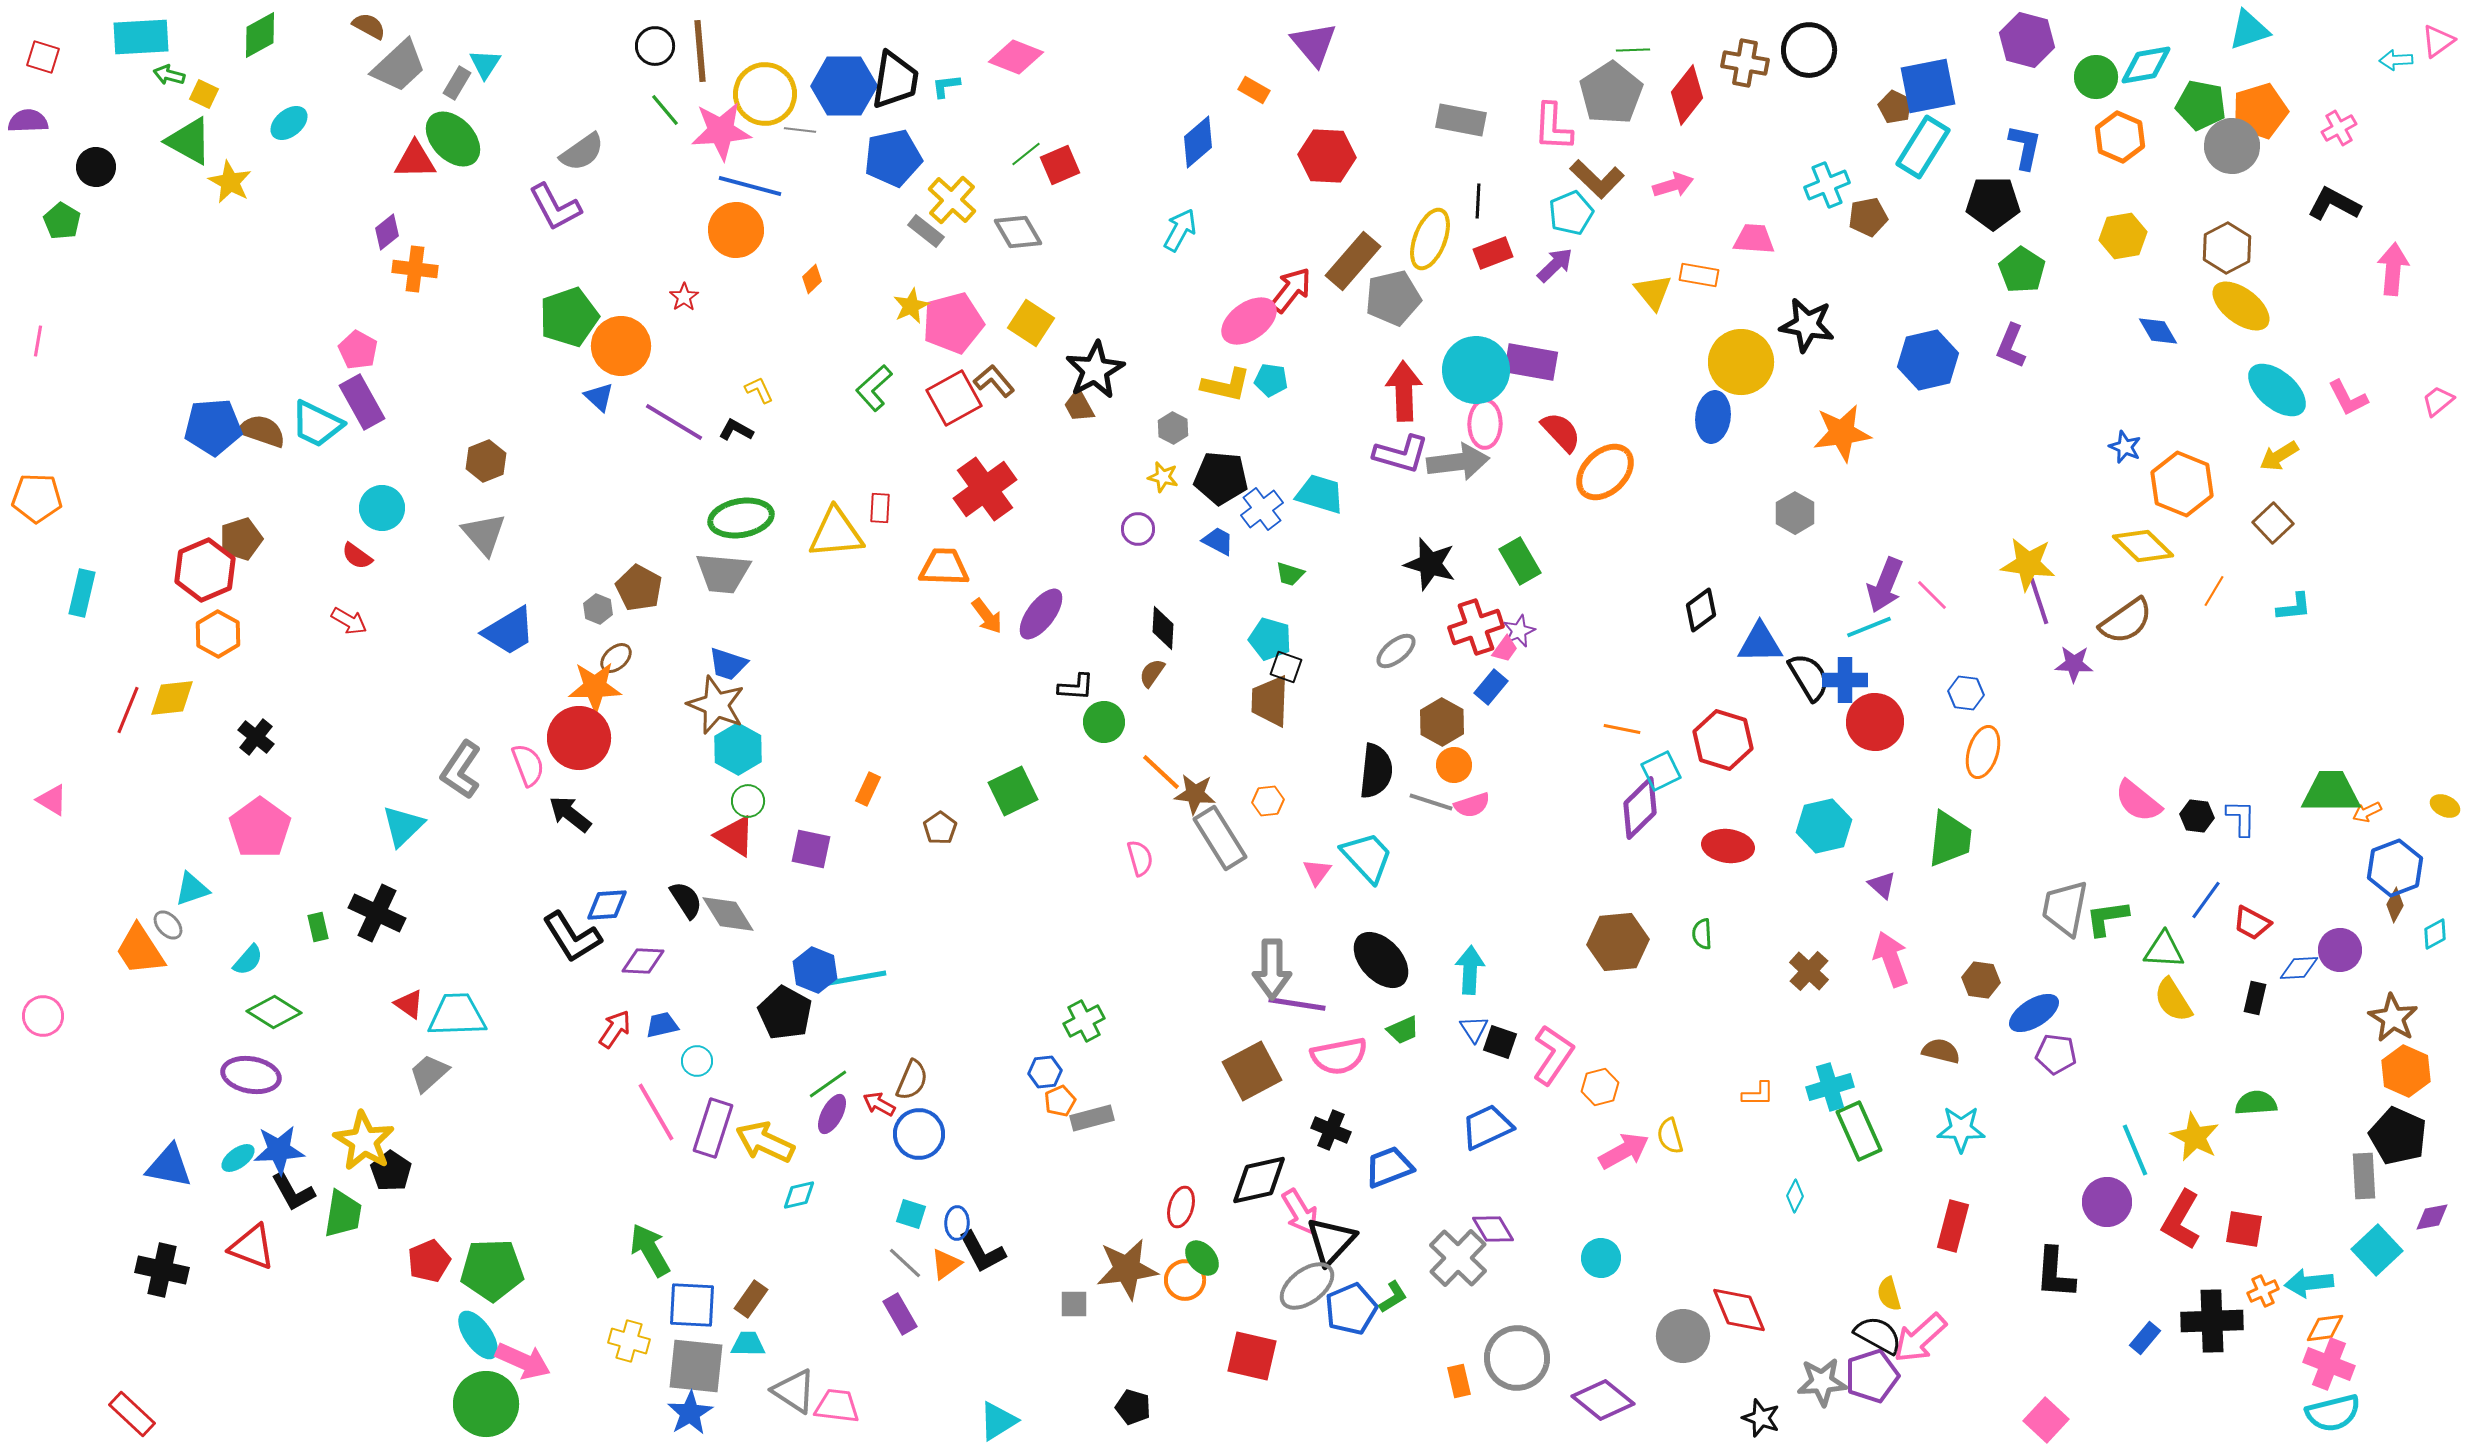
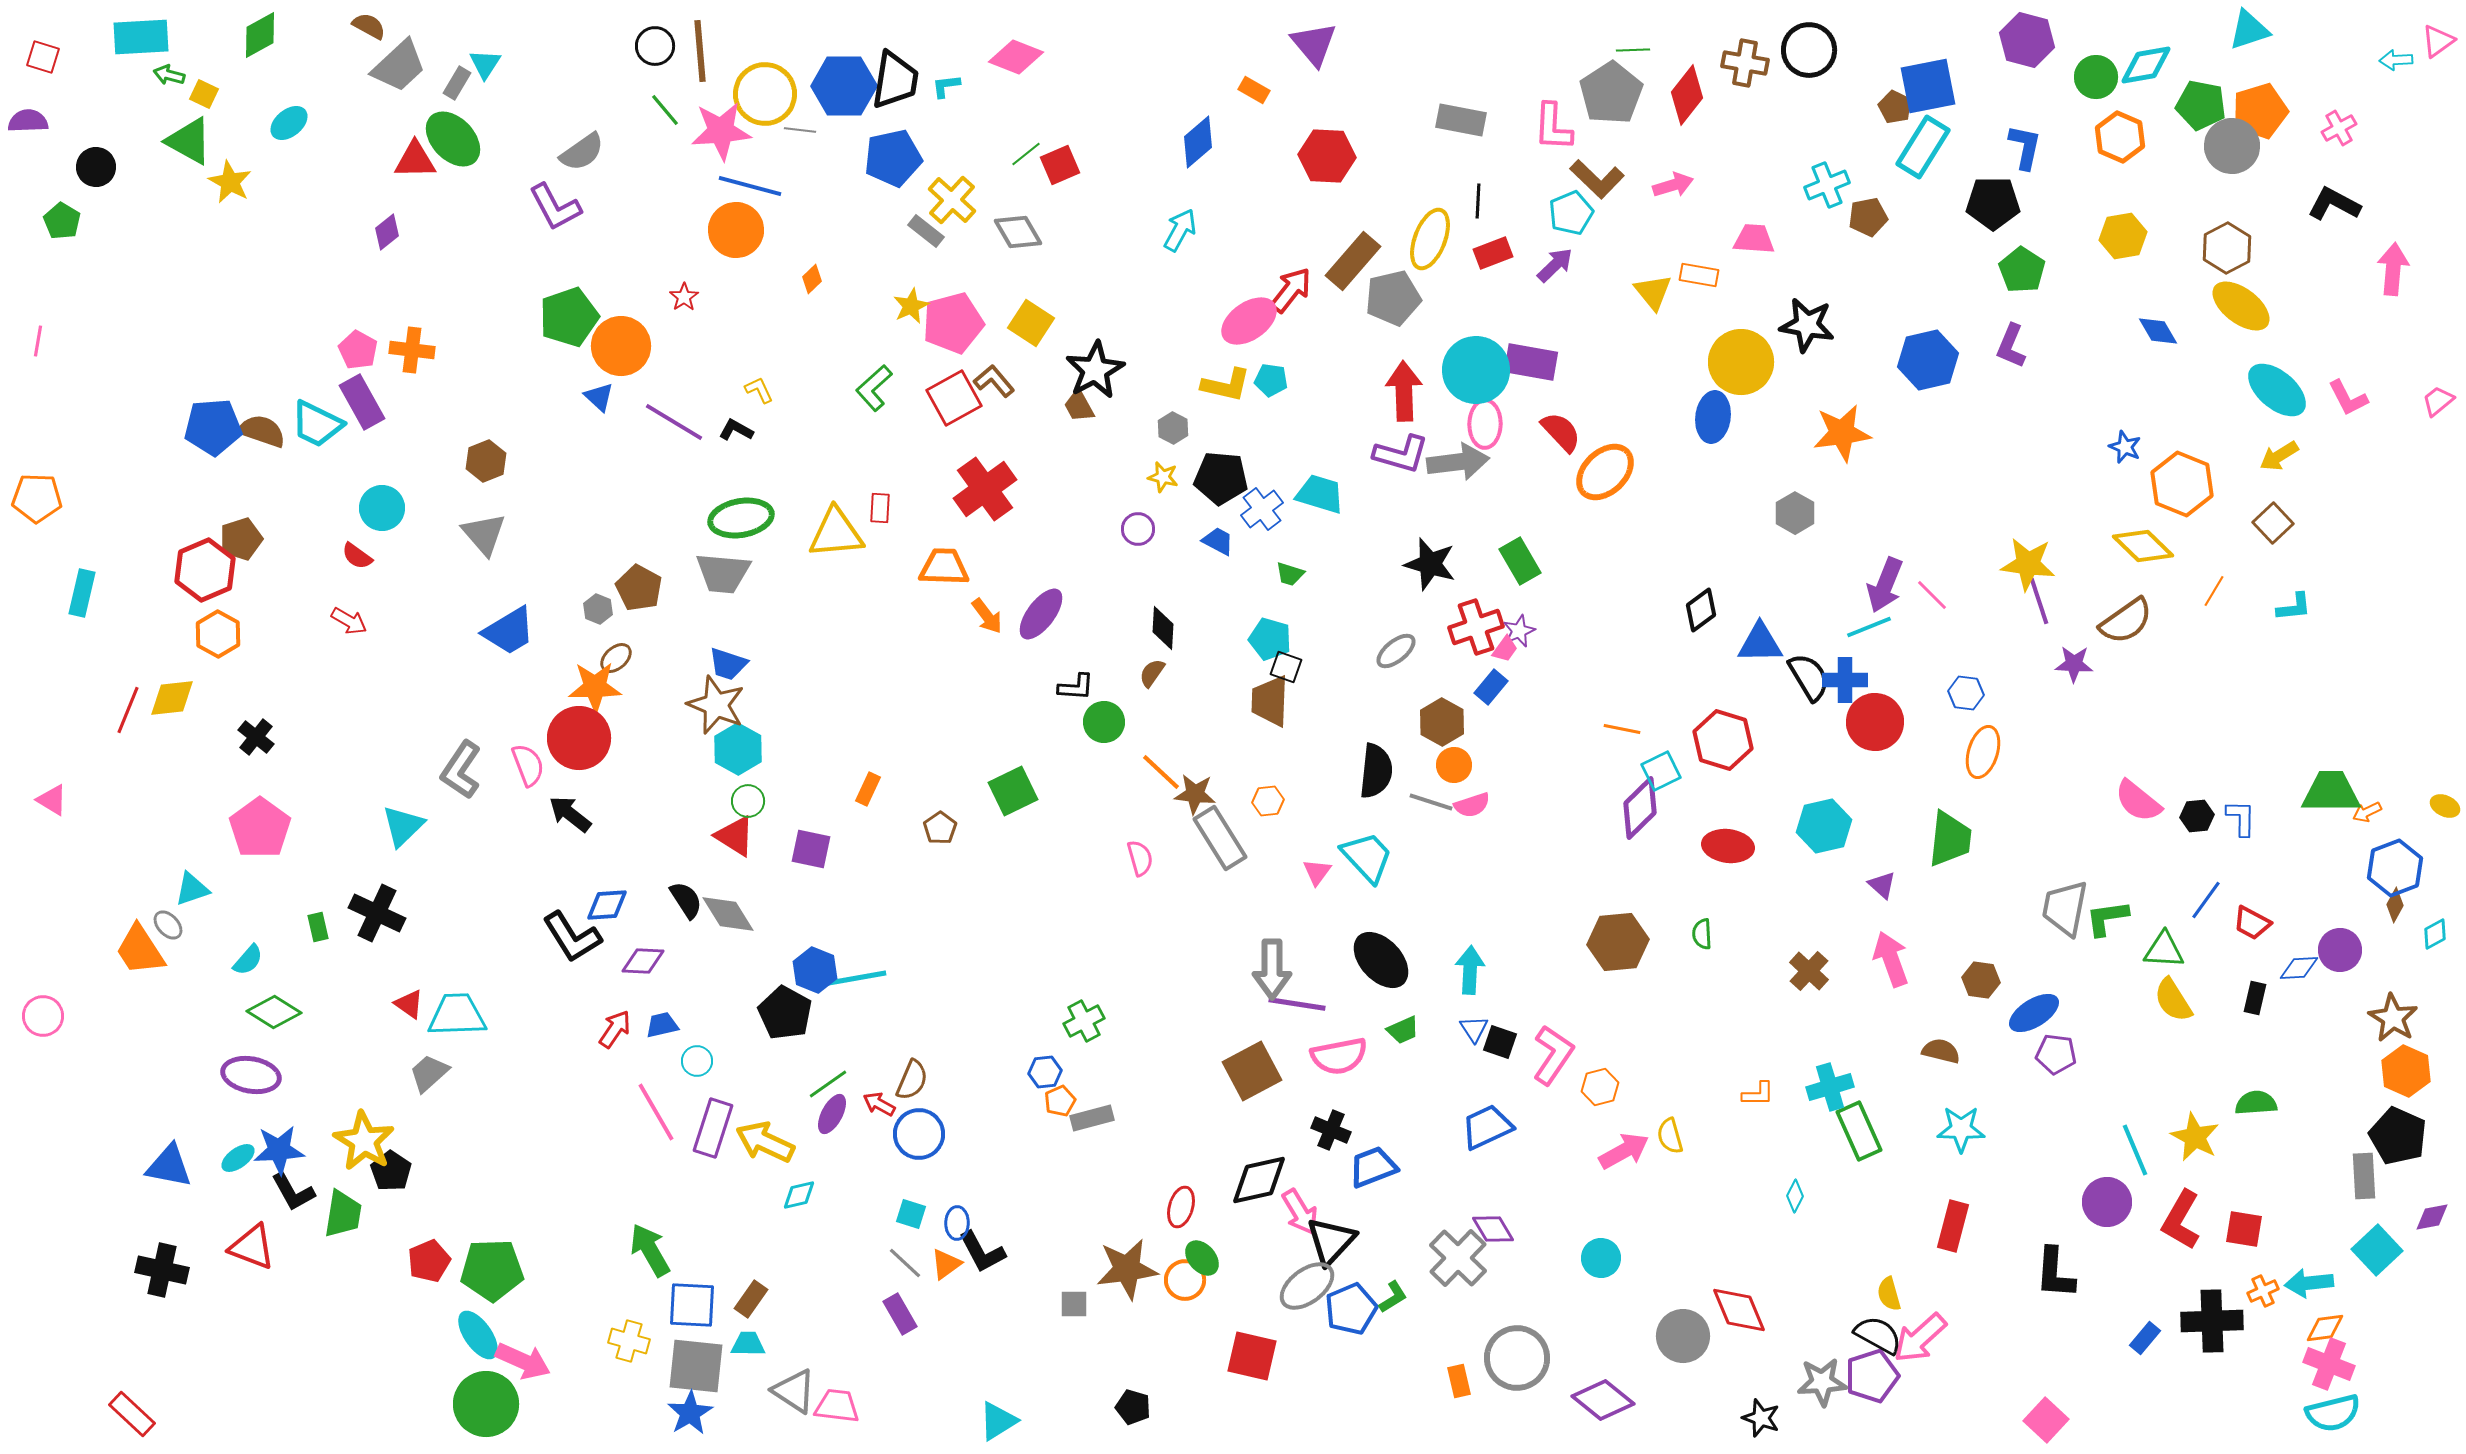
orange cross at (415, 269): moved 3 px left, 81 px down
black hexagon at (2197, 816): rotated 12 degrees counterclockwise
blue trapezoid at (1389, 1167): moved 16 px left
